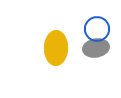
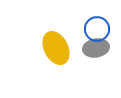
yellow ellipse: rotated 28 degrees counterclockwise
